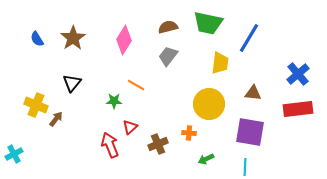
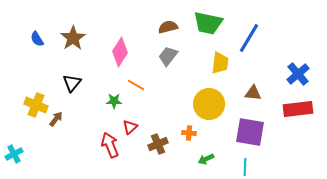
pink diamond: moved 4 px left, 12 px down
